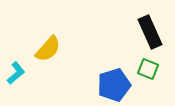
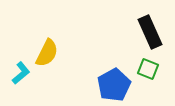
yellow semicircle: moved 1 px left, 4 px down; rotated 16 degrees counterclockwise
cyan L-shape: moved 5 px right
blue pentagon: rotated 12 degrees counterclockwise
